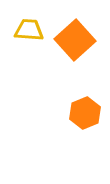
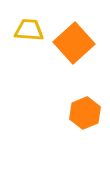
orange square: moved 1 px left, 3 px down
